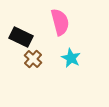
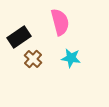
black rectangle: moved 2 px left; rotated 60 degrees counterclockwise
cyan star: rotated 18 degrees counterclockwise
